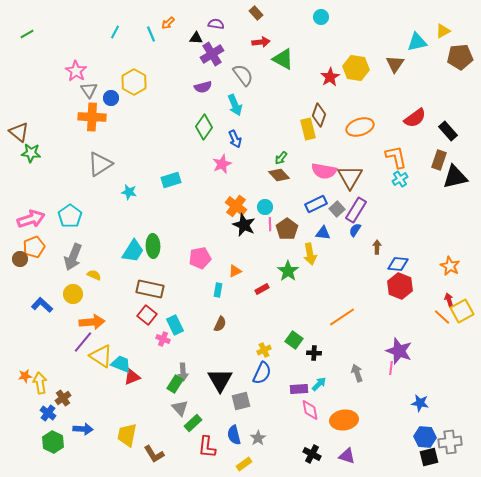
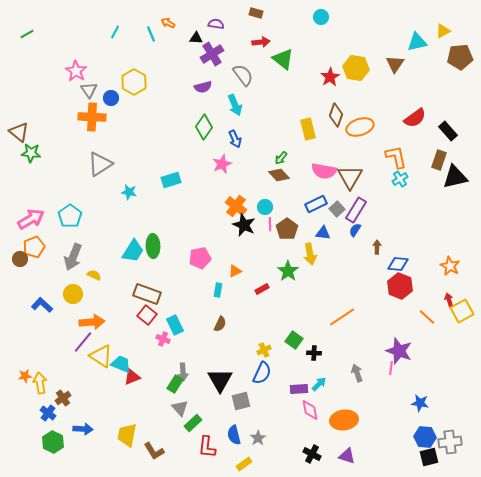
brown rectangle at (256, 13): rotated 32 degrees counterclockwise
orange arrow at (168, 23): rotated 72 degrees clockwise
green triangle at (283, 59): rotated 10 degrees clockwise
brown diamond at (319, 115): moved 17 px right
pink arrow at (31, 219): rotated 12 degrees counterclockwise
brown rectangle at (150, 289): moved 3 px left, 5 px down; rotated 8 degrees clockwise
orange line at (442, 317): moved 15 px left
brown L-shape at (154, 454): moved 3 px up
